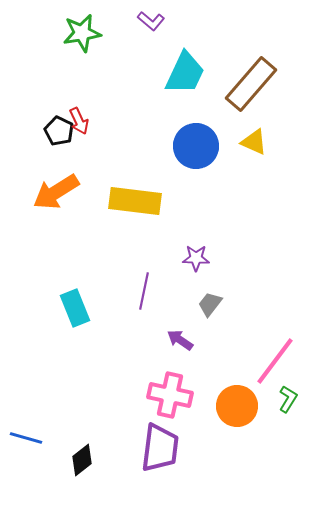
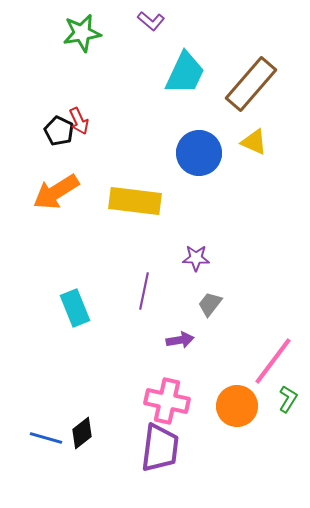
blue circle: moved 3 px right, 7 px down
purple arrow: rotated 136 degrees clockwise
pink line: moved 2 px left
pink cross: moved 3 px left, 6 px down
blue line: moved 20 px right
black diamond: moved 27 px up
